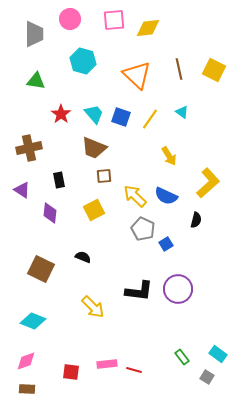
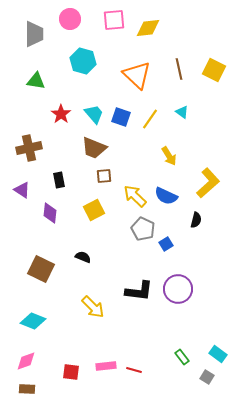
pink rectangle at (107, 364): moved 1 px left, 2 px down
